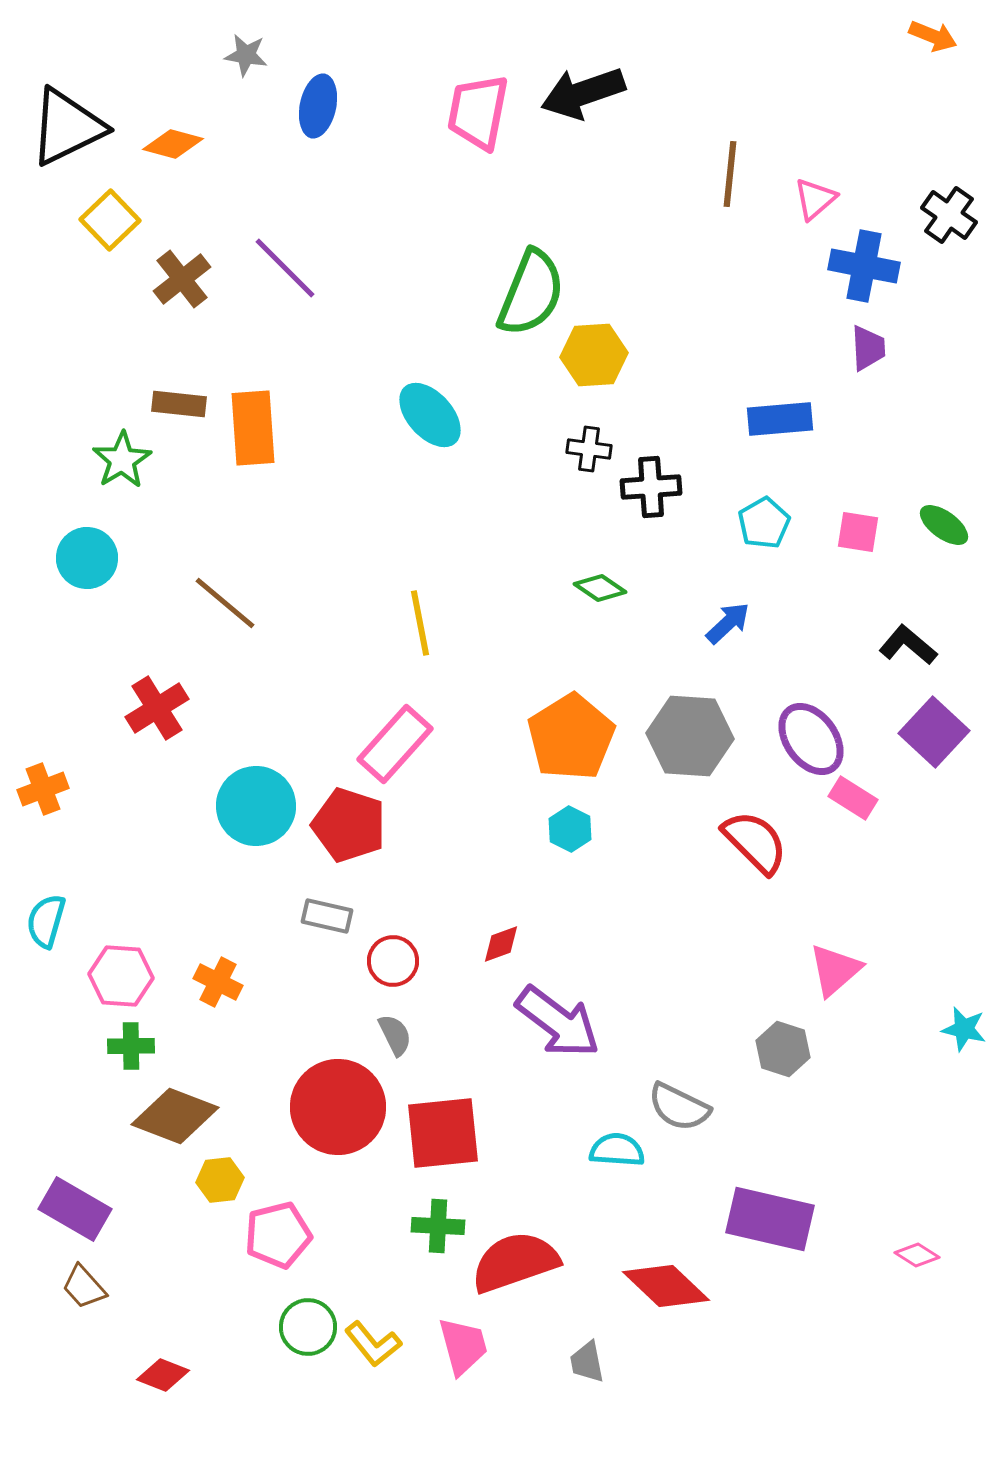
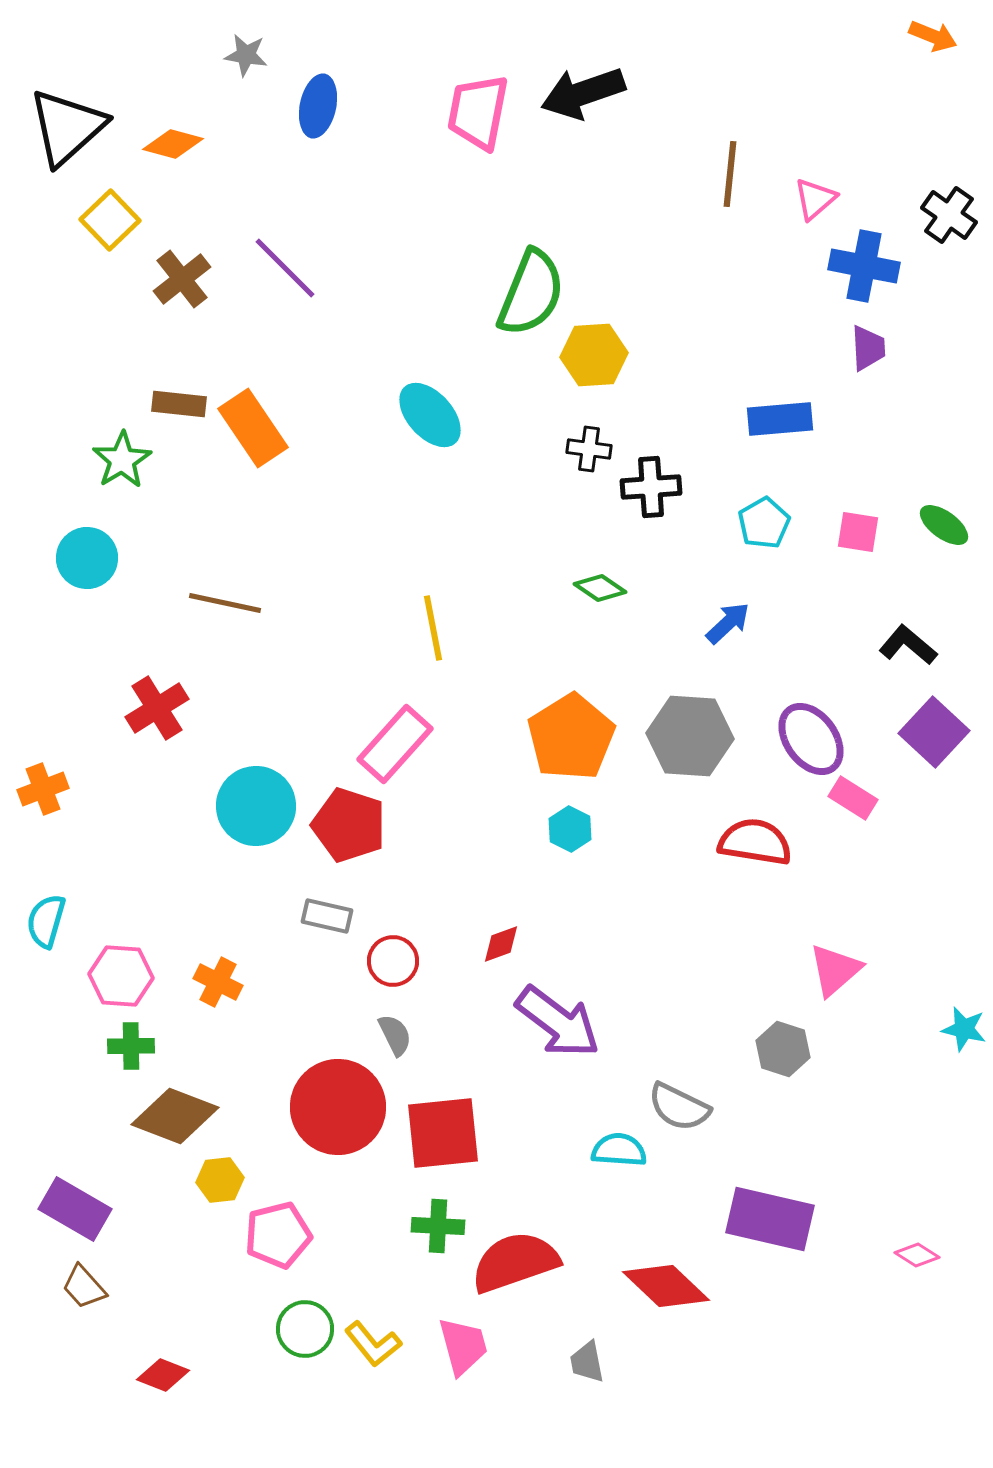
black triangle at (67, 127): rotated 16 degrees counterclockwise
orange rectangle at (253, 428): rotated 30 degrees counterclockwise
brown line at (225, 603): rotated 28 degrees counterclockwise
yellow line at (420, 623): moved 13 px right, 5 px down
red semicircle at (755, 842): rotated 36 degrees counterclockwise
cyan semicircle at (617, 1150): moved 2 px right
green circle at (308, 1327): moved 3 px left, 2 px down
